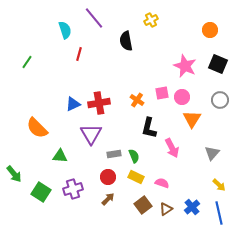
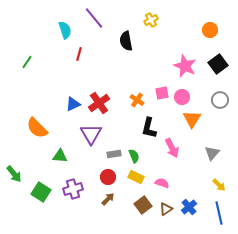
black square: rotated 30 degrees clockwise
red cross: rotated 25 degrees counterclockwise
blue cross: moved 3 px left
